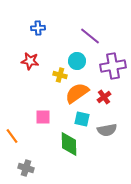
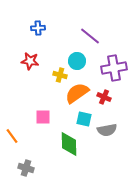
purple cross: moved 1 px right, 2 px down
red cross: rotated 32 degrees counterclockwise
cyan square: moved 2 px right
